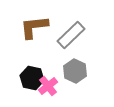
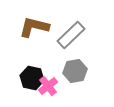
brown L-shape: rotated 20 degrees clockwise
gray hexagon: rotated 25 degrees clockwise
